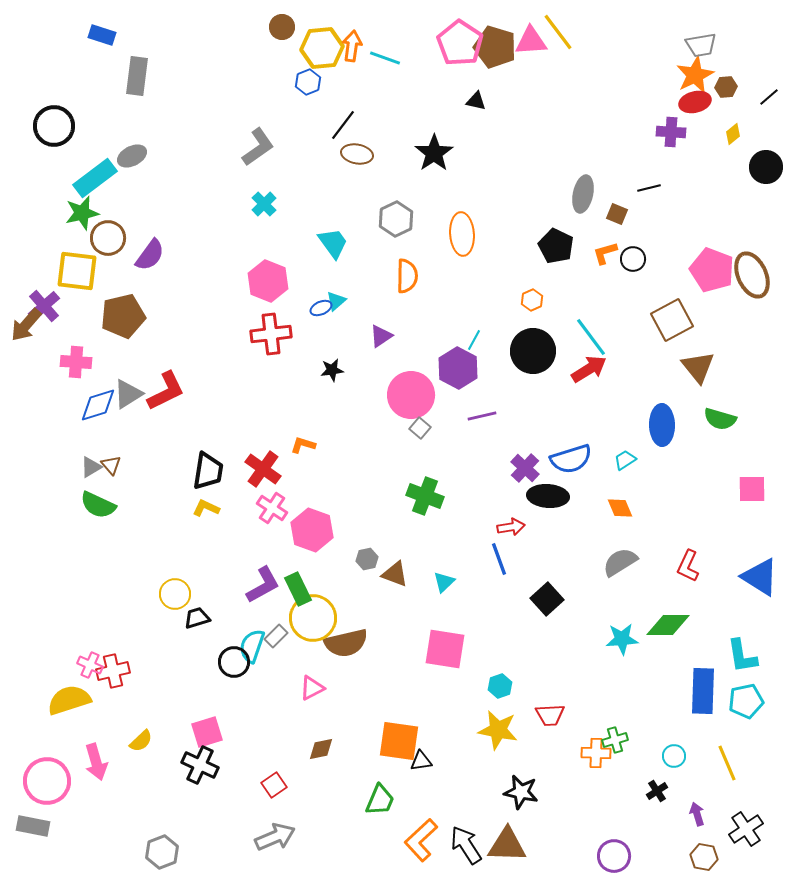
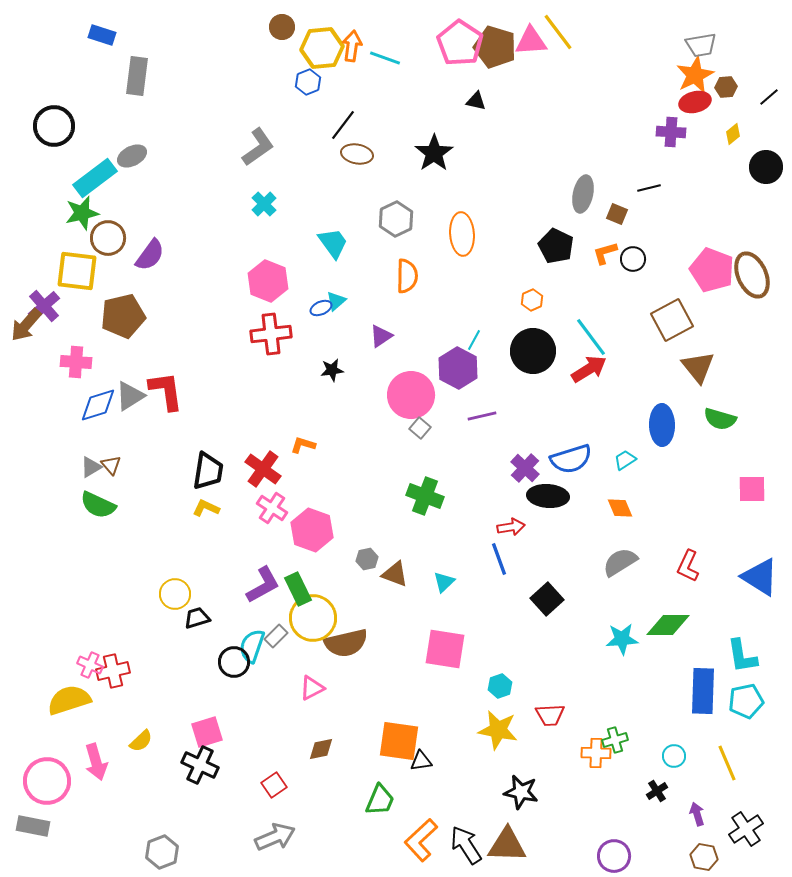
red L-shape at (166, 391): rotated 72 degrees counterclockwise
gray triangle at (128, 394): moved 2 px right, 2 px down
